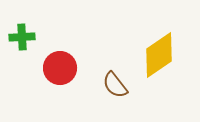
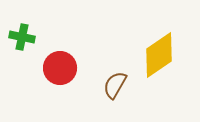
green cross: rotated 15 degrees clockwise
brown semicircle: rotated 68 degrees clockwise
